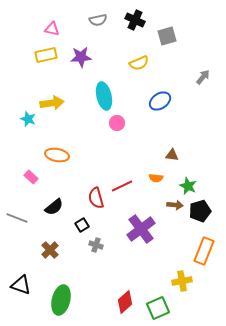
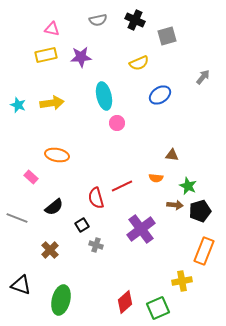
blue ellipse: moved 6 px up
cyan star: moved 10 px left, 14 px up
